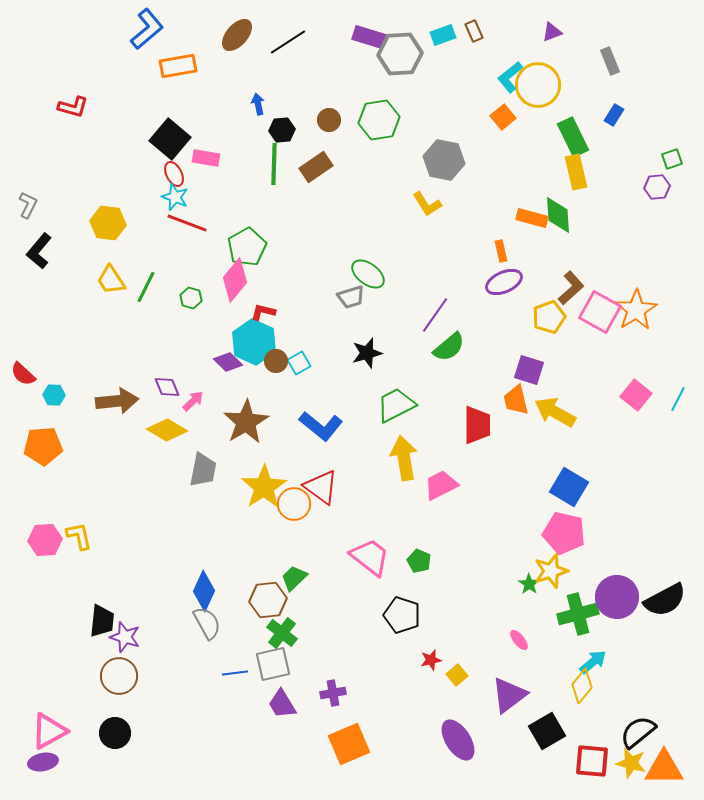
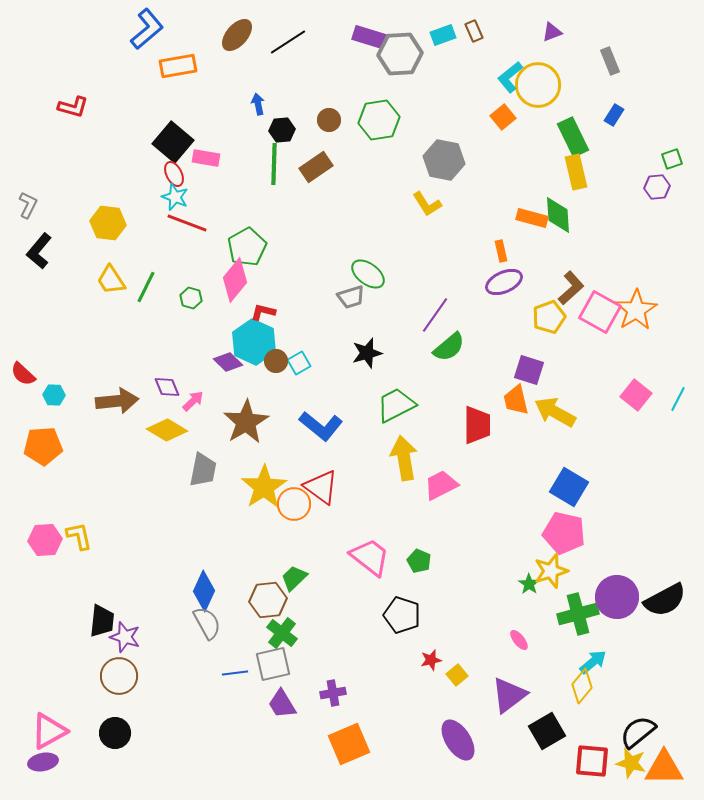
black square at (170, 139): moved 3 px right, 3 px down
